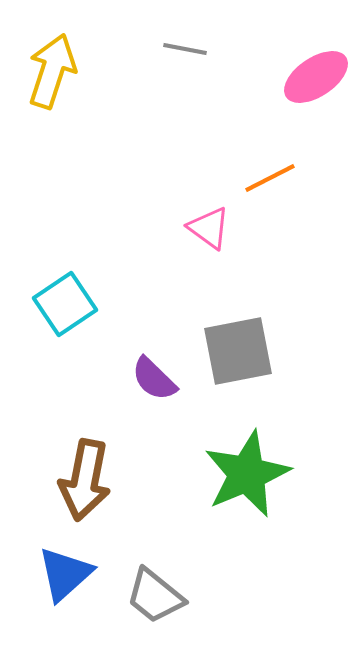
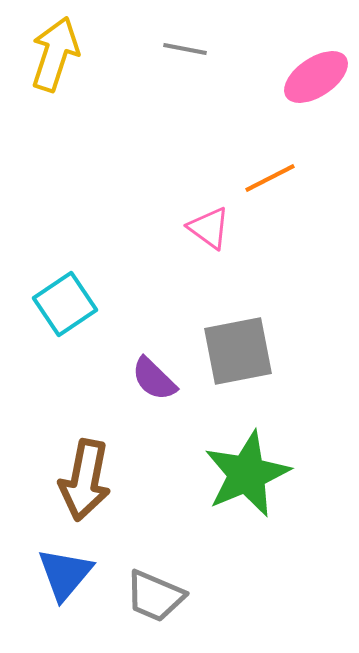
yellow arrow: moved 3 px right, 17 px up
blue triangle: rotated 8 degrees counterclockwise
gray trapezoid: rotated 16 degrees counterclockwise
